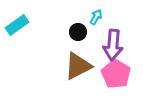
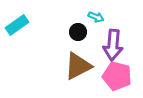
cyan arrow: rotated 84 degrees clockwise
pink pentagon: moved 1 px right, 2 px down; rotated 16 degrees counterclockwise
